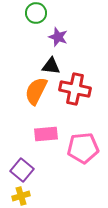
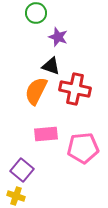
black triangle: rotated 12 degrees clockwise
yellow cross: moved 5 px left; rotated 36 degrees clockwise
